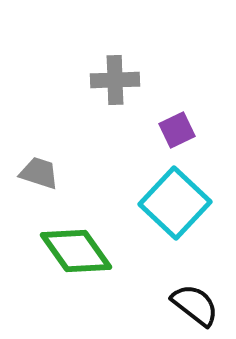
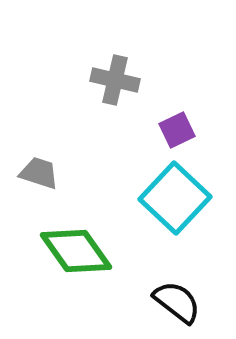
gray cross: rotated 15 degrees clockwise
cyan square: moved 5 px up
black semicircle: moved 18 px left, 3 px up
